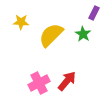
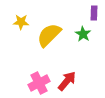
purple rectangle: rotated 24 degrees counterclockwise
yellow semicircle: moved 2 px left
